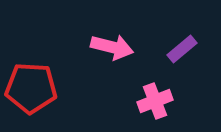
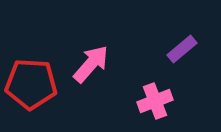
pink arrow: moved 21 px left, 17 px down; rotated 63 degrees counterclockwise
red pentagon: moved 4 px up
